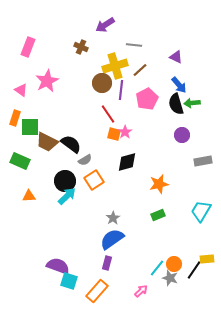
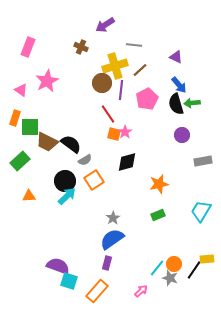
green rectangle at (20, 161): rotated 66 degrees counterclockwise
